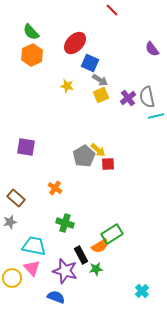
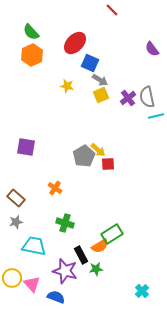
gray star: moved 6 px right
pink triangle: moved 16 px down
